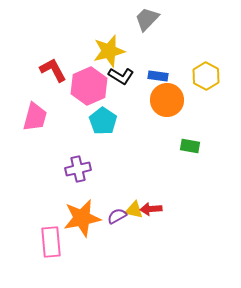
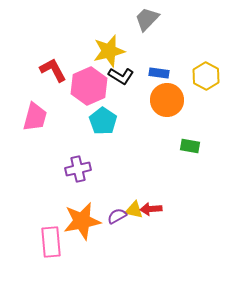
blue rectangle: moved 1 px right, 3 px up
orange star: moved 3 px down
